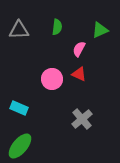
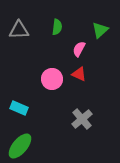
green triangle: rotated 18 degrees counterclockwise
